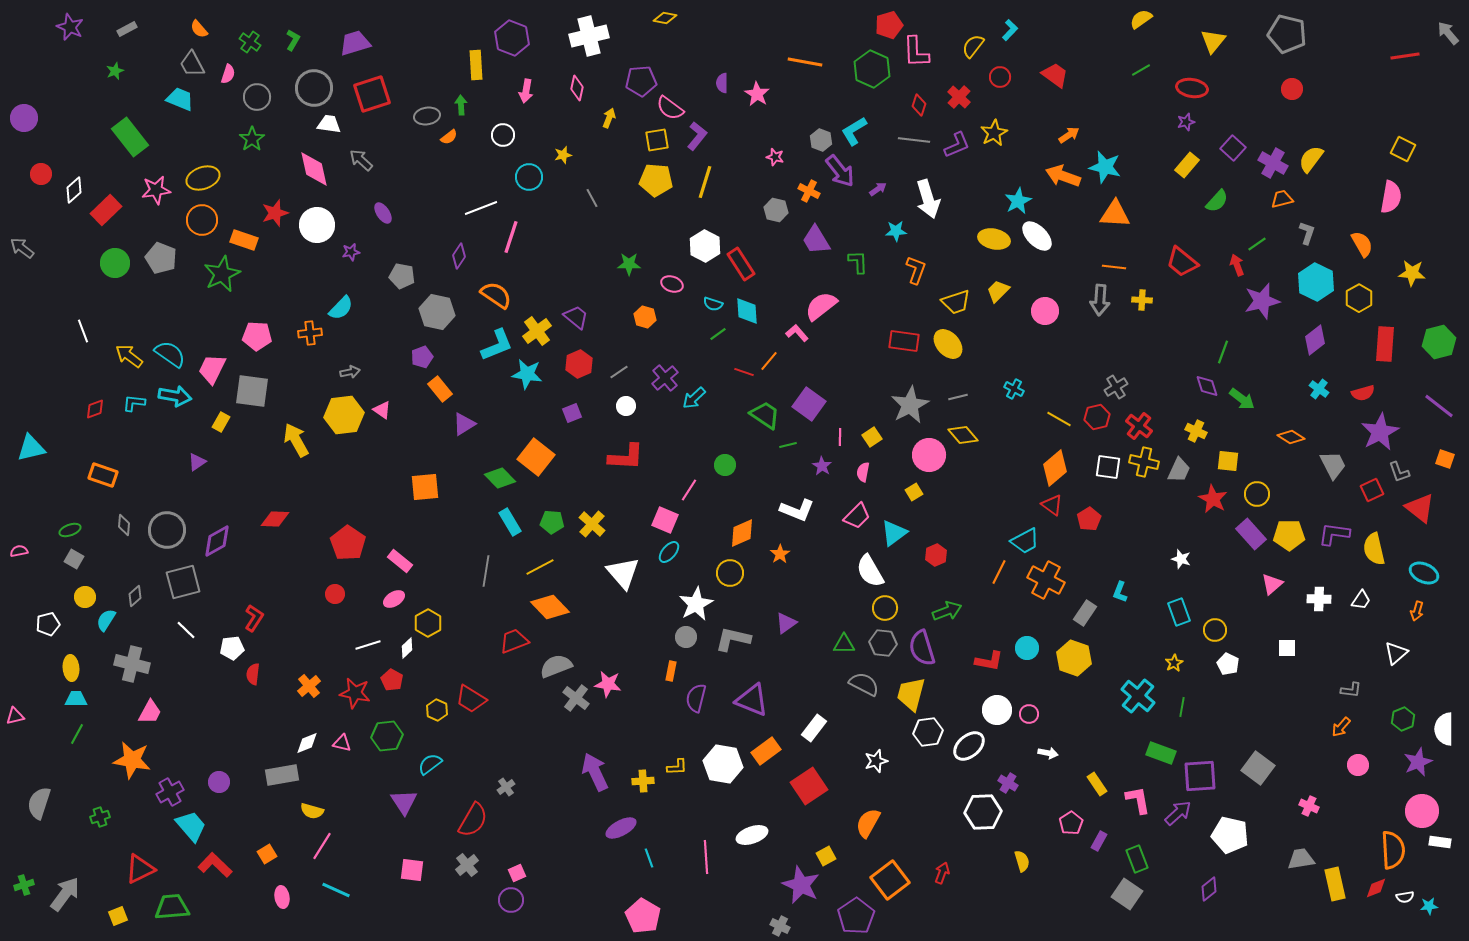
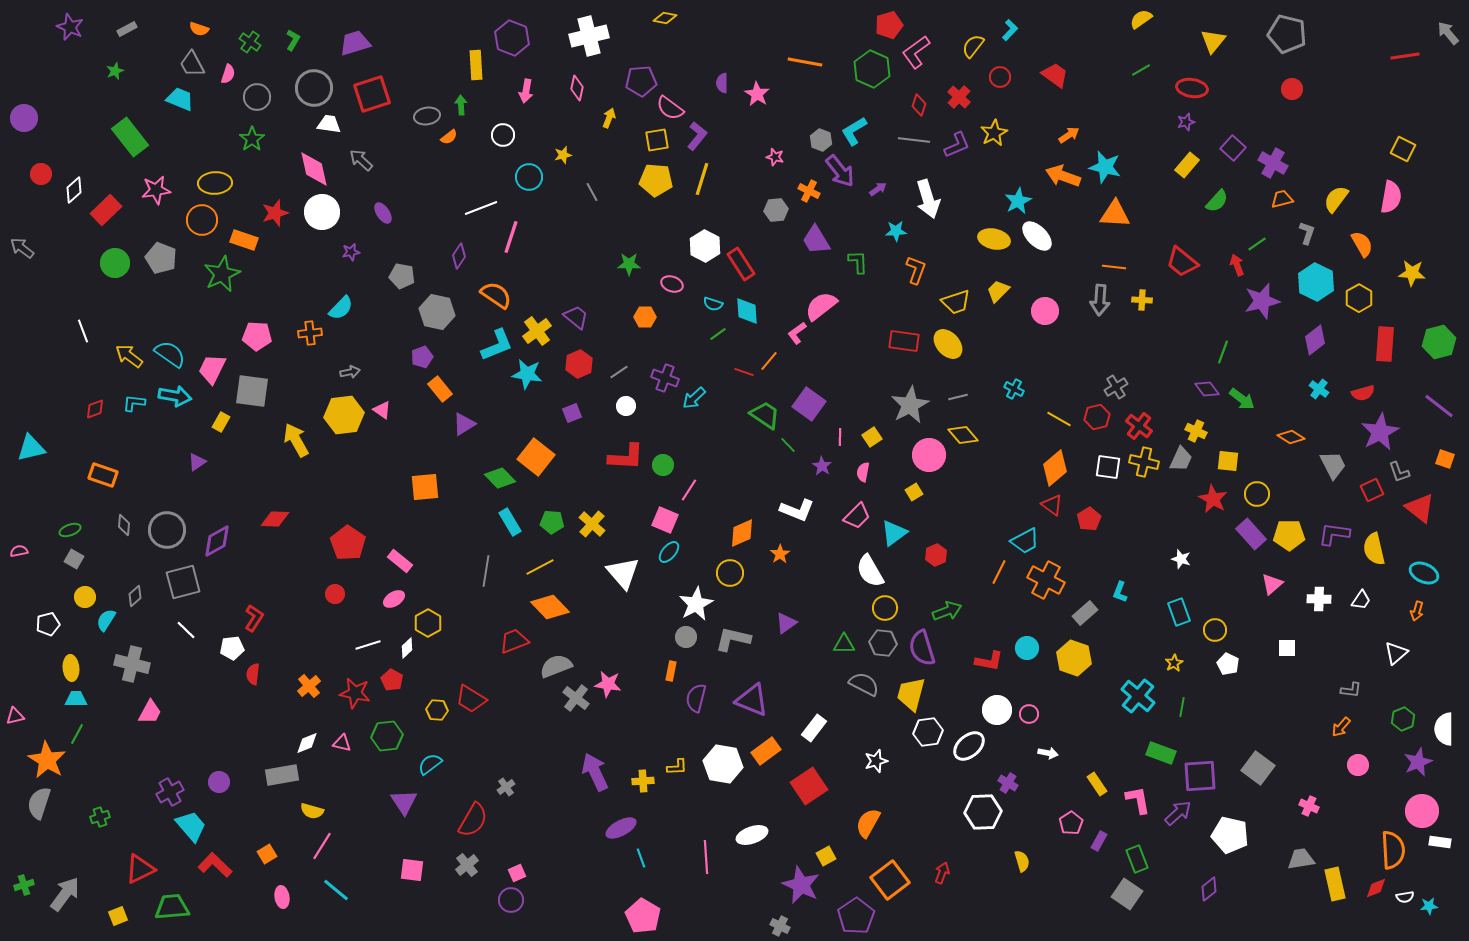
orange semicircle at (199, 29): rotated 30 degrees counterclockwise
pink L-shape at (916, 52): rotated 56 degrees clockwise
yellow semicircle at (1311, 159): moved 25 px right, 40 px down
yellow ellipse at (203, 178): moved 12 px right, 5 px down; rotated 16 degrees clockwise
yellow line at (705, 182): moved 3 px left, 3 px up
gray line at (592, 198): moved 6 px up
gray hexagon at (776, 210): rotated 20 degrees counterclockwise
white circle at (317, 225): moved 5 px right, 13 px up
orange hexagon at (645, 317): rotated 15 degrees counterclockwise
pink L-shape at (797, 333): rotated 85 degrees counterclockwise
purple cross at (665, 378): rotated 28 degrees counterclockwise
purple diamond at (1207, 386): moved 3 px down; rotated 20 degrees counterclockwise
green line at (788, 445): rotated 60 degrees clockwise
green circle at (725, 465): moved 62 px left
gray trapezoid at (1179, 470): moved 2 px right, 11 px up
gray rectangle at (1085, 613): rotated 15 degrees clockwise
yellow hexagon at (437, 710): rotated 20 degrees counterclockwise
orange star at (132, 760): moved 85 px left; rotated 21 degrees clockwise
cyan line at (649, 858): moved 8 px left
cyan line at (336, 890): rotated 16 degrees clockwise
